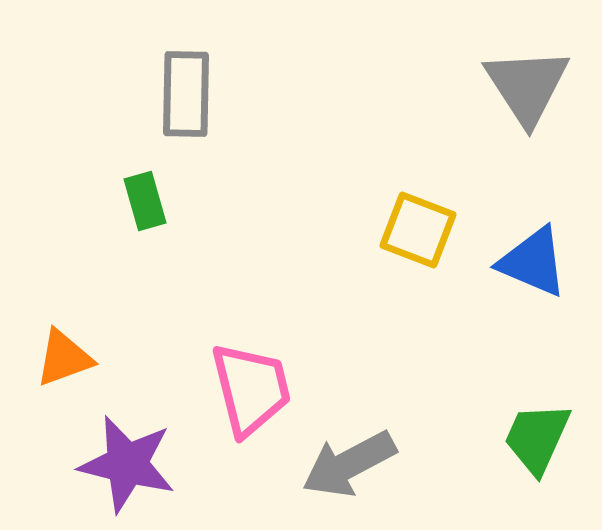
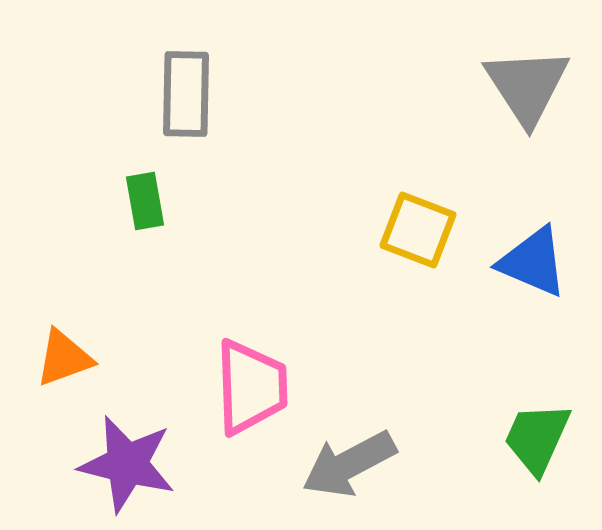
green rectangle: rotated 6 degrees clockwise
pink trapezoid: moved 2 px up; rotated 12 degrees clockwise
